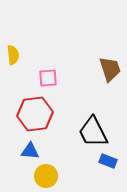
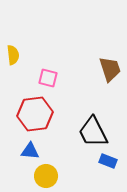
pink square: rotated 18 degrees clockwise
